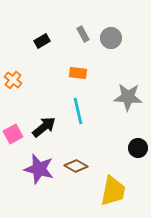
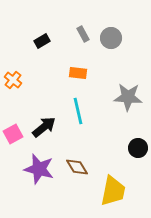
brown diamond: moved 1 px right, 1 px down; rotated 30 degrees clockwise
